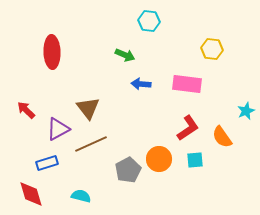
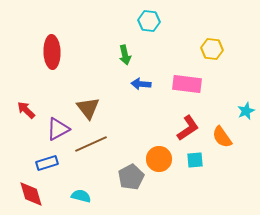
green arrow: rotated 54 degrees clockwise
gray pentagon: moved 3 px right, 7 px down
